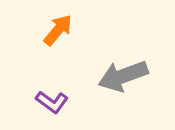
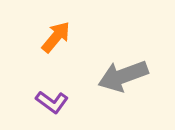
orange arrow: moved 2 px left, 7 px down
